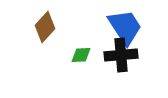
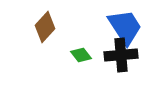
green diamond: rotated 55 degrees clockwise
